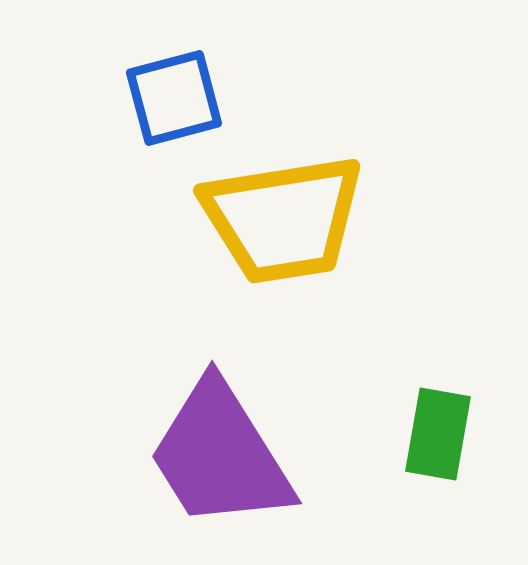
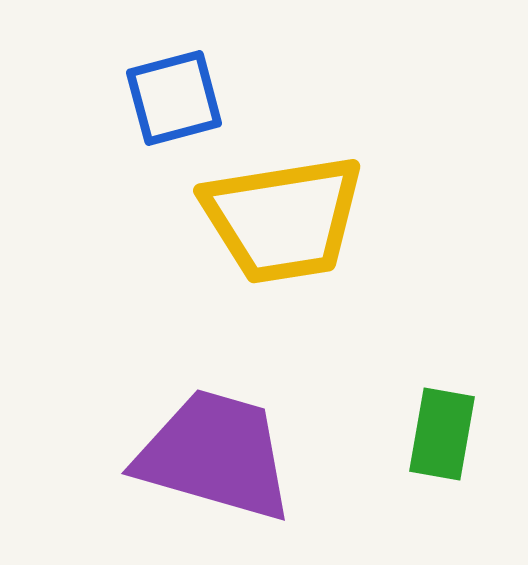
green rectangle: moved 4 px right
purple trapezoid: moved 5 px left; rotated 138 degrees clockwise
